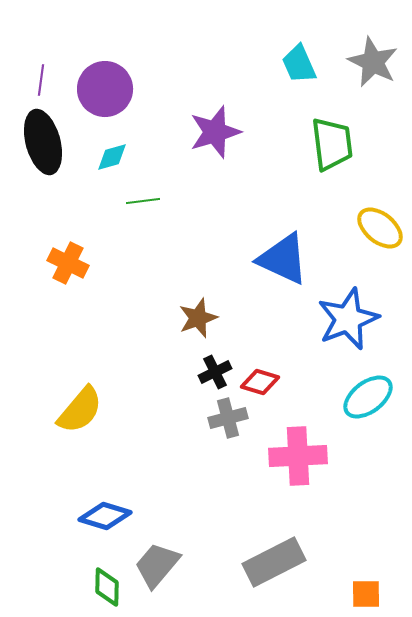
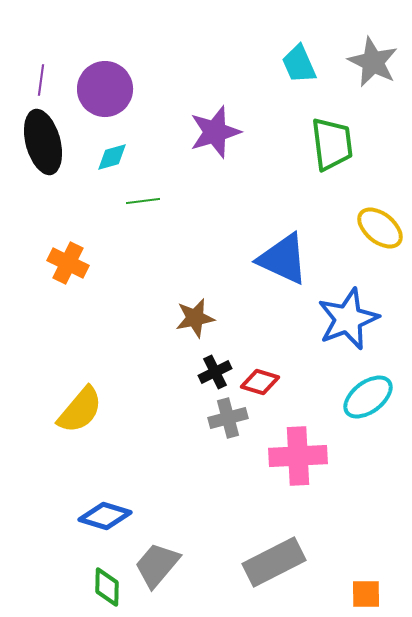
brown star: moved 3 px left; rotated 9 degrees clockwise
